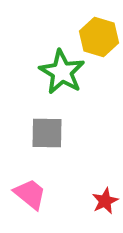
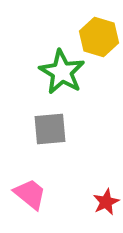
gray square: moved 3 px right, 4 px up; rotated 6 degrees counterclockwise
red star: moved 1 px right, 1 px down
